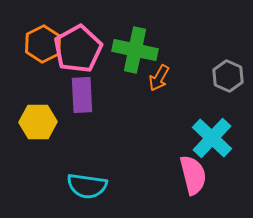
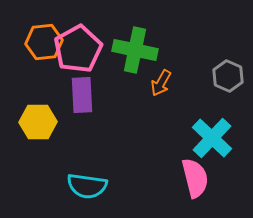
orange hexagon: moved 1 px right, 2 px up; rotated 21 degrees clockwise
orange arrow: moved 2 px right, 5 px down
pink semicircle: moved 2 px right, 3 px down
